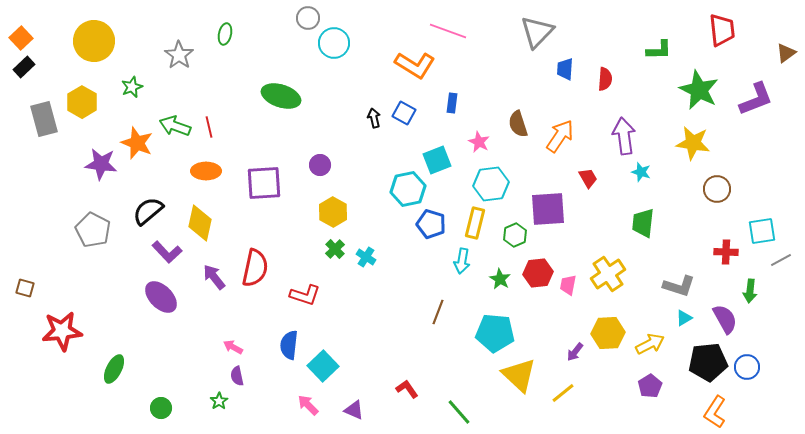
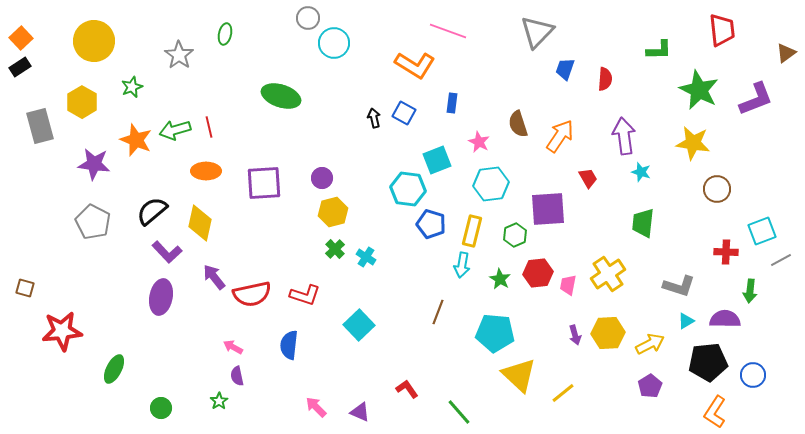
black rectangle at (24, 67): moved 4 px left; rotated 10 degrees clockwise
blue trapezoid at (565, 69): rotated 15 degrees clockwise
gray rectangle at (44, 119): moved 4 px left, 7 px down
green arrow at (175, 126): moved 4 px down; rotated 36 degrees counterclockwise
orange star at (137, 143): moved 1 px left, 3 px up
purple star at (101, 164): moved 7 px left
purple circle at (320, 165): moved 2 px right, 13 px down
cyan hexagon at (408, 189): rotated 20 degrees clockwise
black semicircle at (148, 211): moved 4 px right
yellow hexagon at (333, 212): rotated 16 degrees clockwise
yellow rectangle at (475, 223): moved 3 px left, 8 px down
gray pentagon at (93, 230): moved 8 px up
cyan square at (762, 231): rotated 12 degrees counterclockwise
cyan arrow at (462, 261): moved 4 px down
red semicircle at (255, 268): moved 3 px left, 26 px down; rotated 66 degrees clockwise
purple ellipse at (161, 297): rotated 56 degrees clockwise
cyan triangle at (684, 318): moved 2 px right, 3 px down
purple semicircle at (725, 319): rotated 60 degrees counterclockwise
purple arrow at (575, 352): moved 17 px up; rotated 54 degrees counterclockwise
cyan square at (323, 366): moved 36 px right, 41 px up
blue circle at (747, 367): moved 6 px right, 8 px down
pink arrow at (308, 405): moved 8 px right, 2 px down
purple triangle at (354, 410): moved 6 px right, 2 px down
